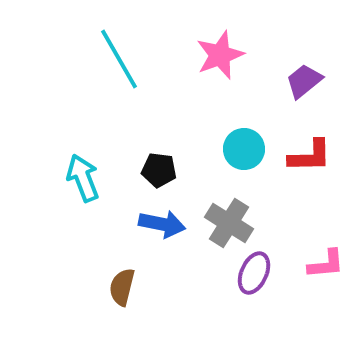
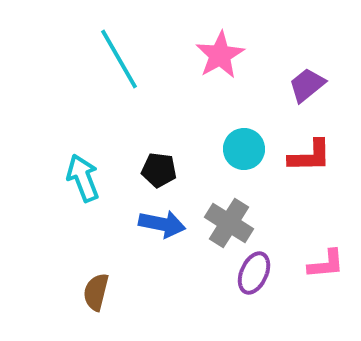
pink star: rotated 9 degrees counterclockwise
purple trapezoid: moved 3 px right, 4 px down
brown semicircle: moved 26 px left, 5 px down
